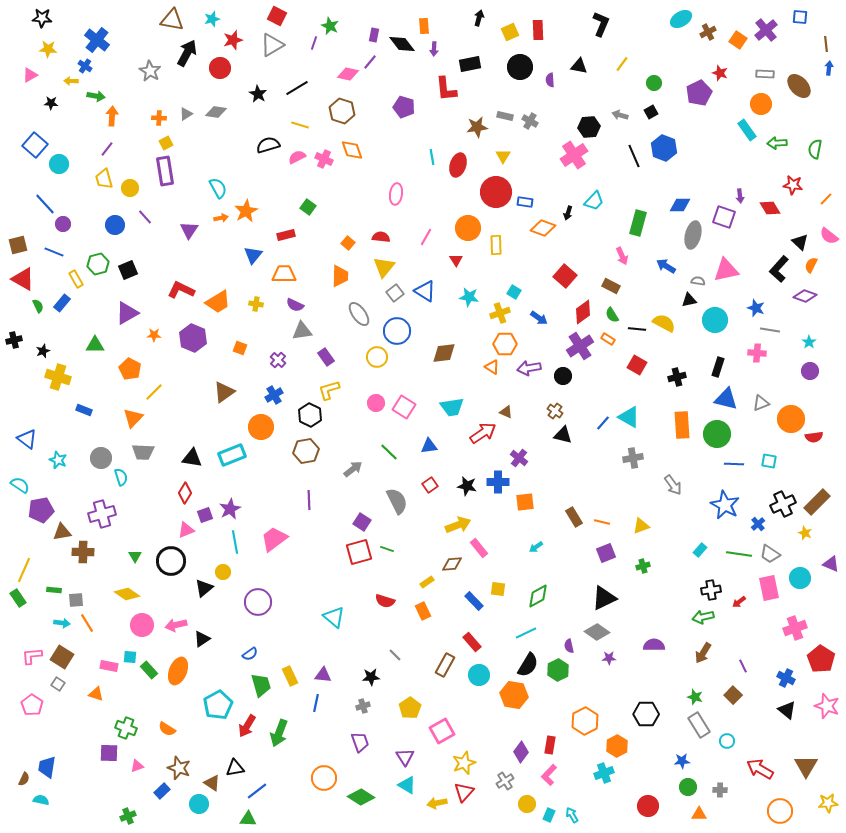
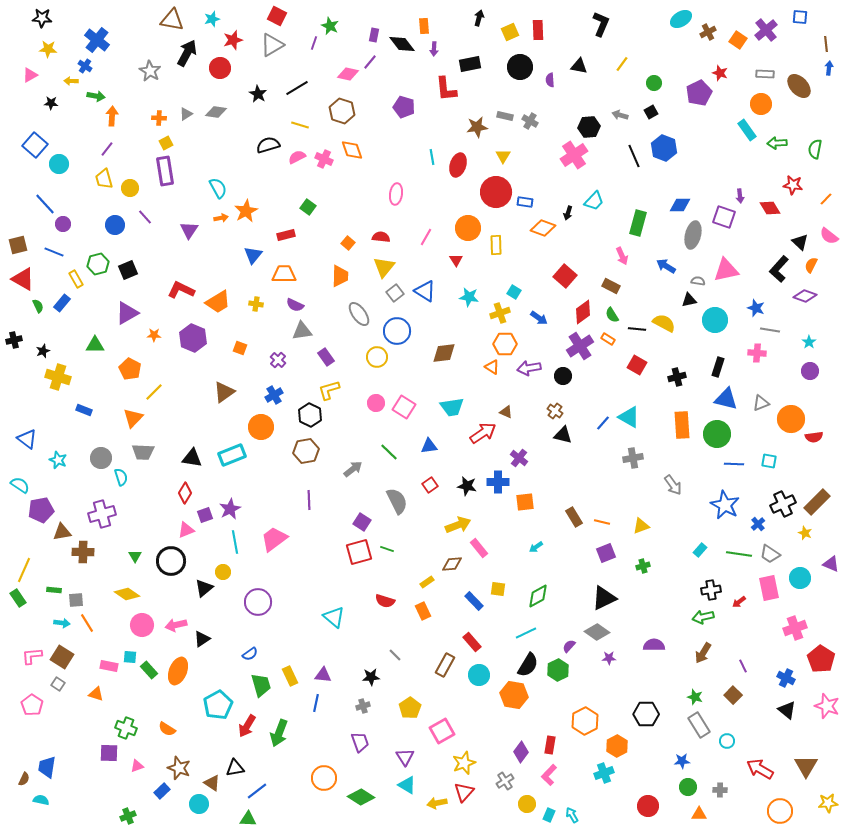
purple semicircle at (569, 646): rotated 56 degrees clockwise
